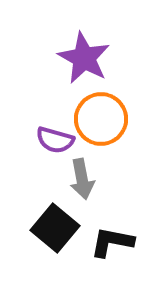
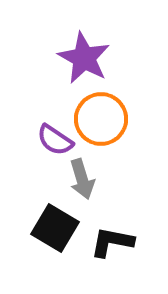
purple semicircle: rotated 18 degrees clockwise
gray arrow: rotated 6 degrees counterclockwise
black square: rotated 9 degrees counterclockwise
